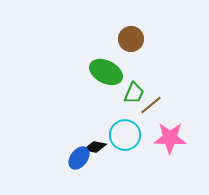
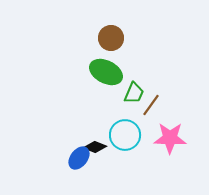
brown circle: moved 20 px left, 1 px up
brown line: rotated 15 degrees counterclockwise
black diamond: rotated 10 degrees clockwise
